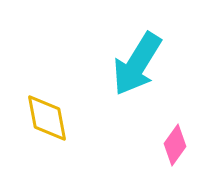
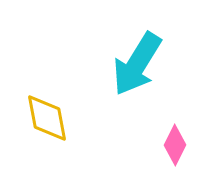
pink diamond: rotated 9 degrees counterclockwise
